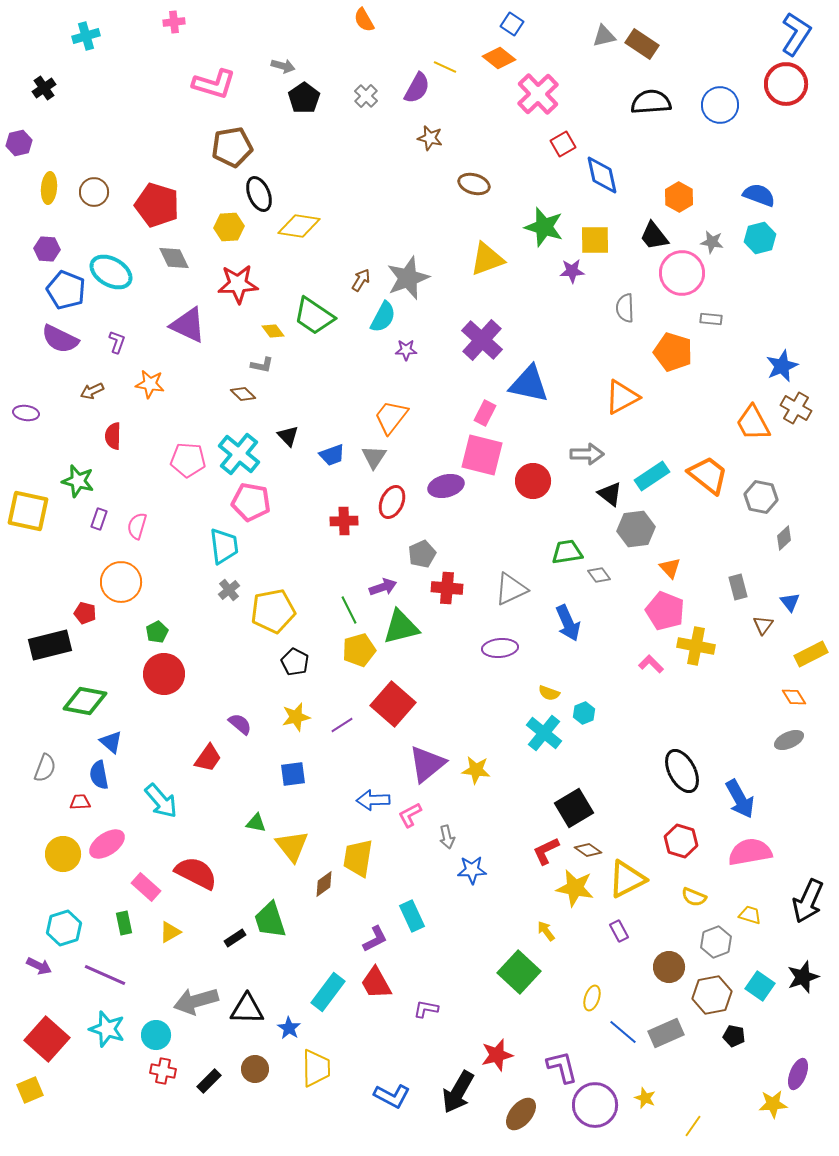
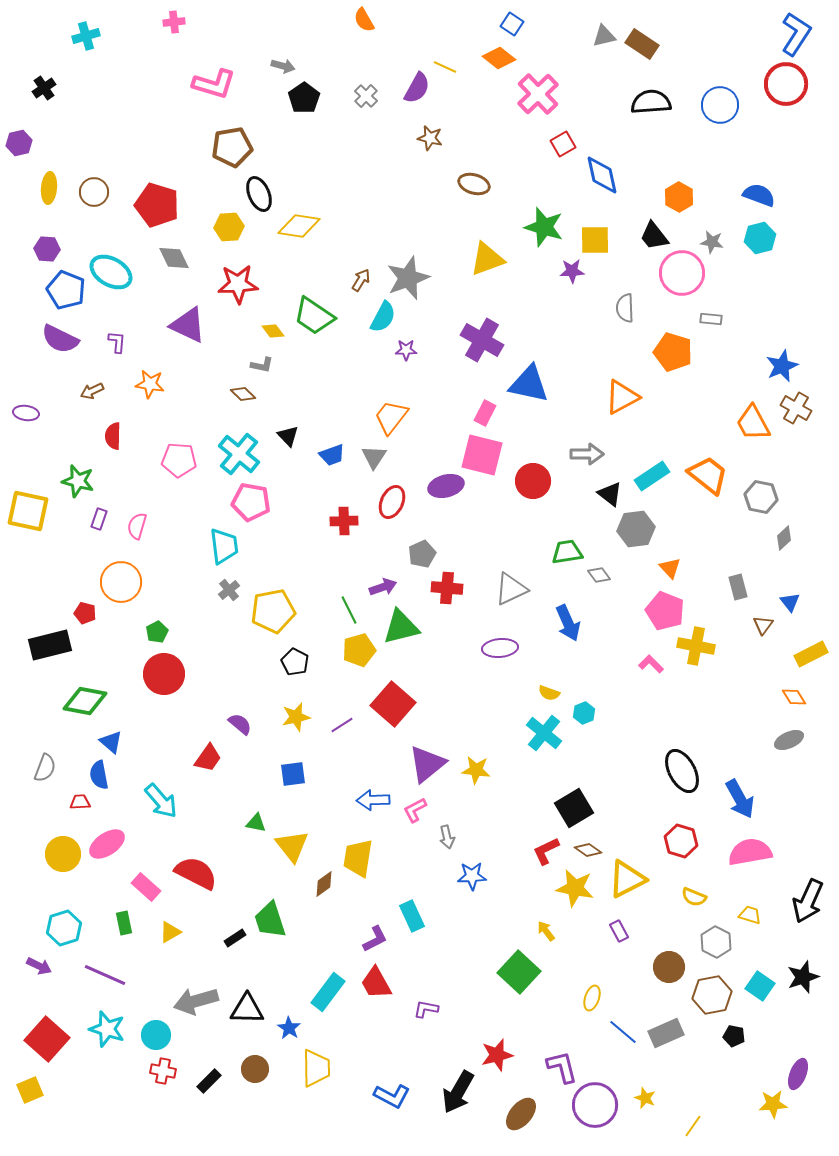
purple cross at (482, 340): rotated 12 degrees counterclockwise
purple L-shape at (117, 342): rotated 15 degrees counterclockwise
pink pentagon at (188, 460): moved 9 px left
pink L-shape at (410, 815): moved 5 px right, 5 px up
blue star at (472, 870): moved 6 px down
gray hexagon at (716, 942): rotated 12 degrees counterclockwise
